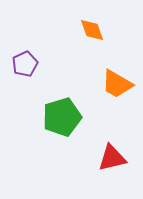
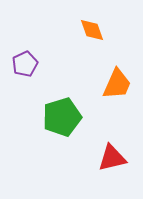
orange trapezoid: rotated 96 degrees counterclockwise
